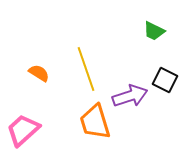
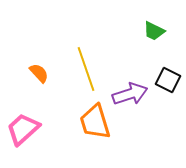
orange semicircle: rotated 15 degrees clockwise
black square: moved 3 px right
purple arrow: moved 2 px up
pink trapezoid: moved 1 px up
